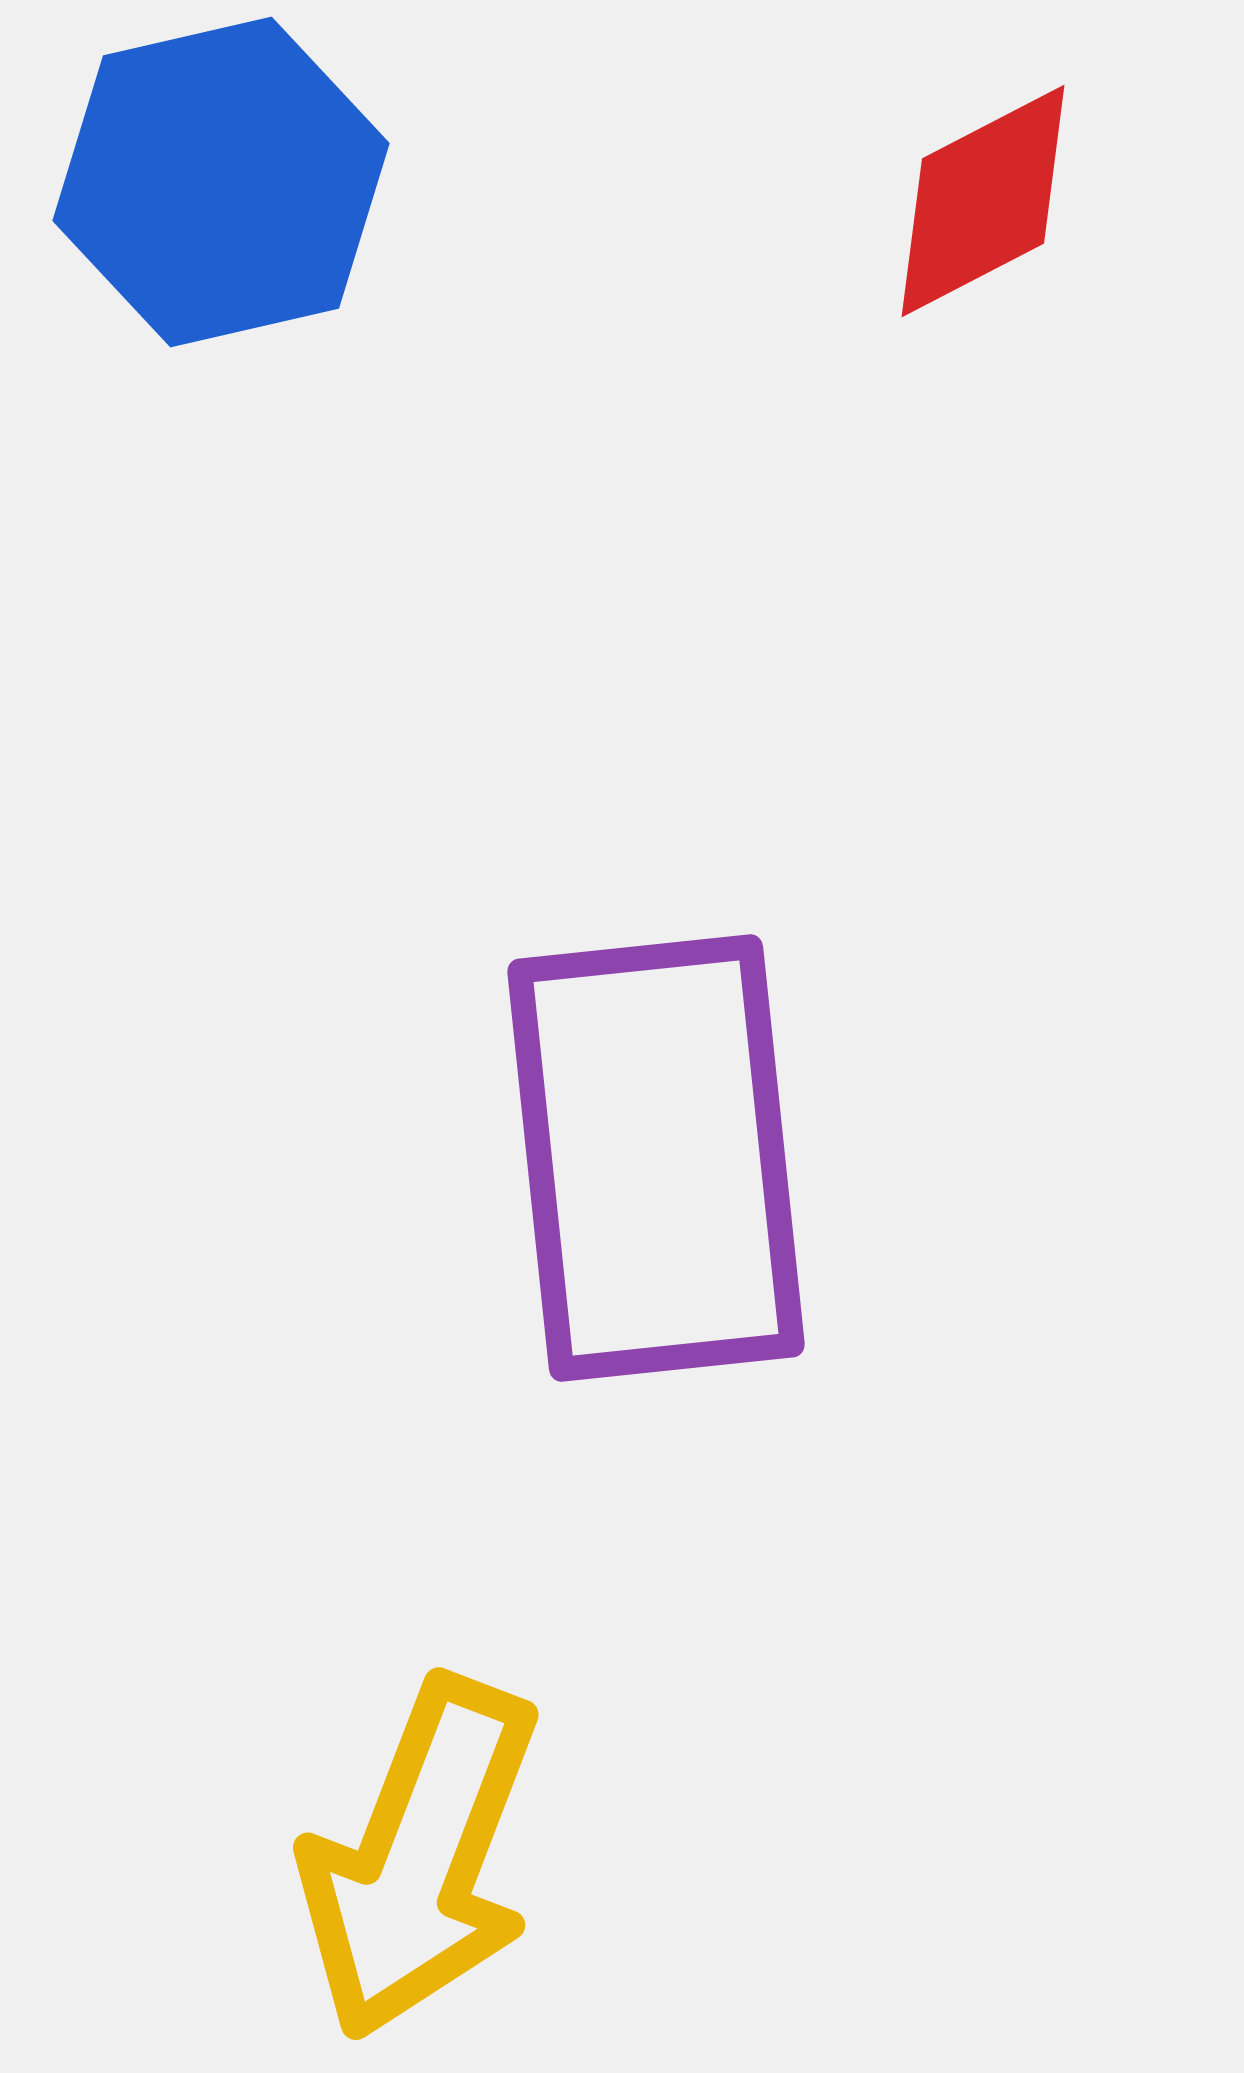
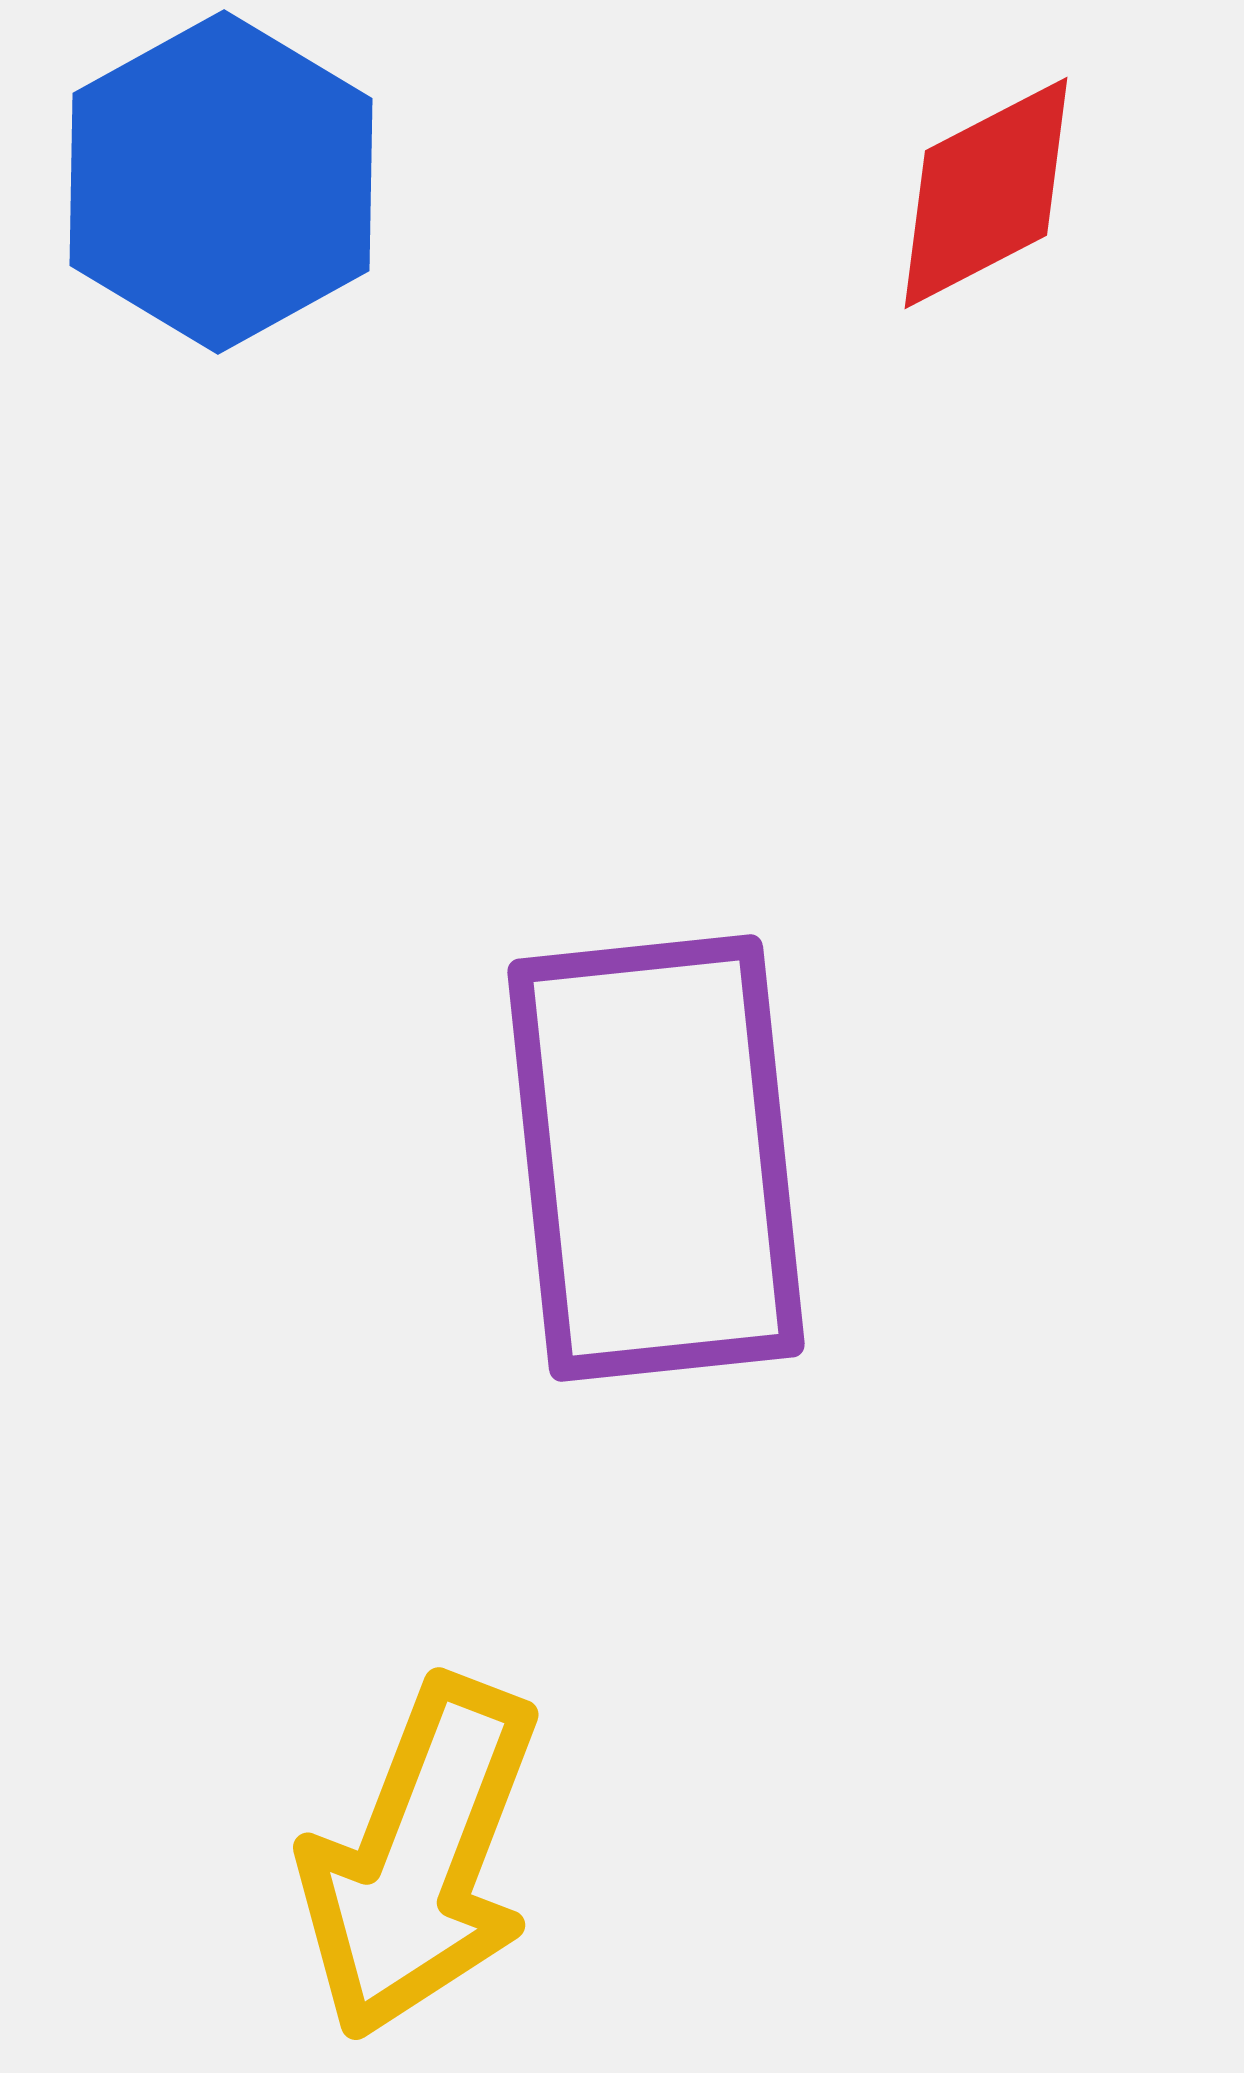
blue hexagon: rotated 16 degrees counterclockwise
red diamond: moved 3 px right, 8 px up
